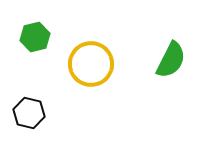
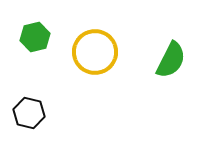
yellow circle: moved 4 px right, 12 px up
